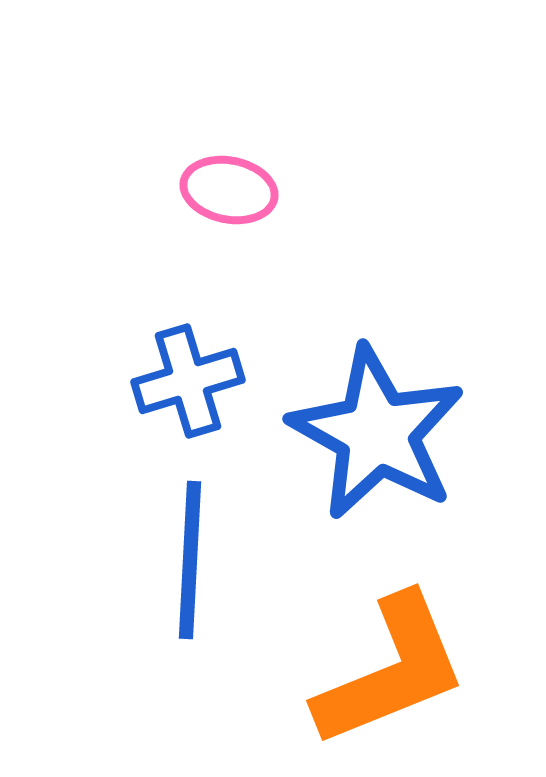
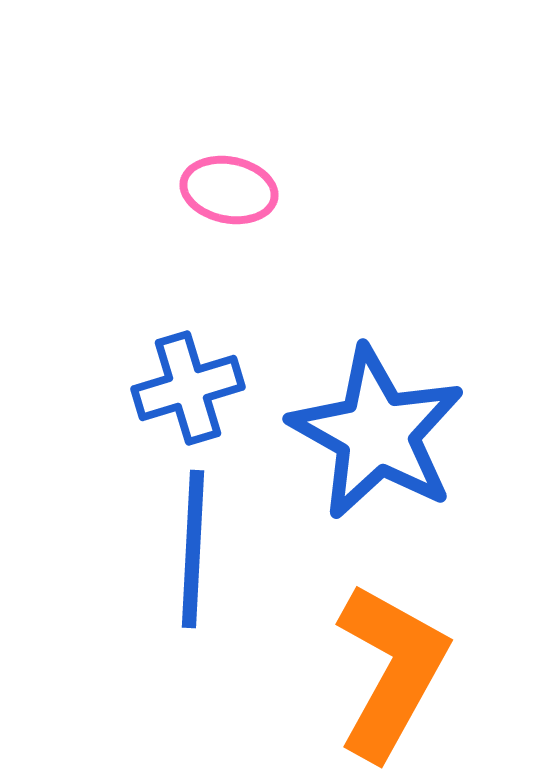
blue cross: moved 7 px down
blue line: moved 3 px right, 11 px up
orange L-shape: rotated 39 degrees counterclockwise
